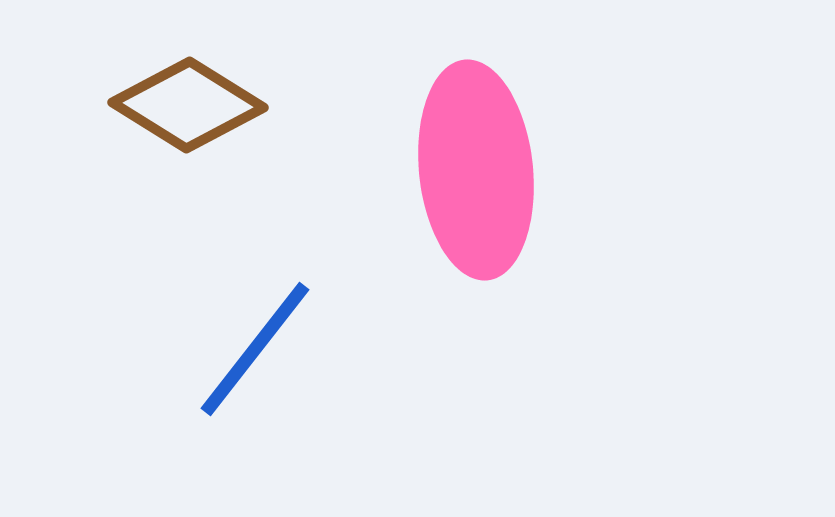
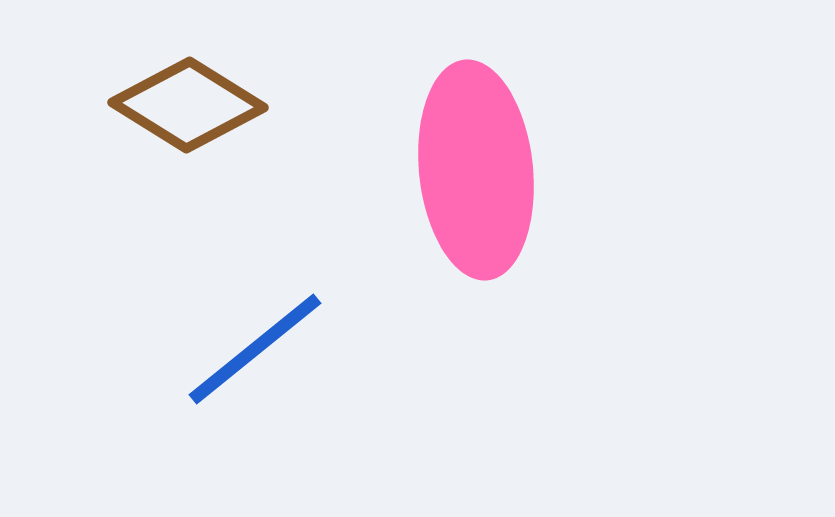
blue line: rotated 13 degrees clockwise
